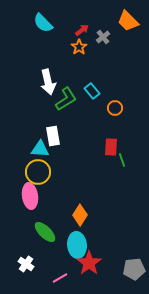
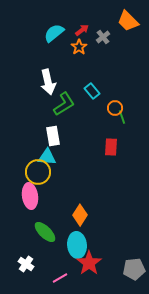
cyan semicircle: moved 11 px right, 10 px down; rotated 95 degrees clockwise
green L-shape: moved 2 px left, 5 px down
cyan triangle: moved 7 px right, 8 px down
green line: moved 43 px up
